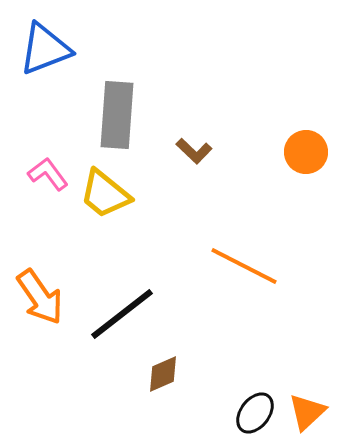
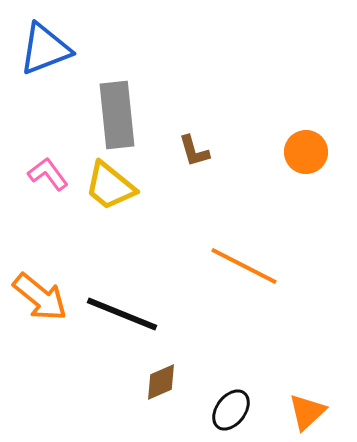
gray rectangle: rotated 10 degrees counterclockwise
brown L-shape: rotated 30 degrees clockwise
yellow trapezoid: moved 5 px right, 8 px up
orange arrow: rotated 16 degrees counterclockwise
black line: rotated 60 degrees clockwise
brown diamond: moved 2 px left, 8 px down
black ellipse: moved 24 px left, 3 px up
